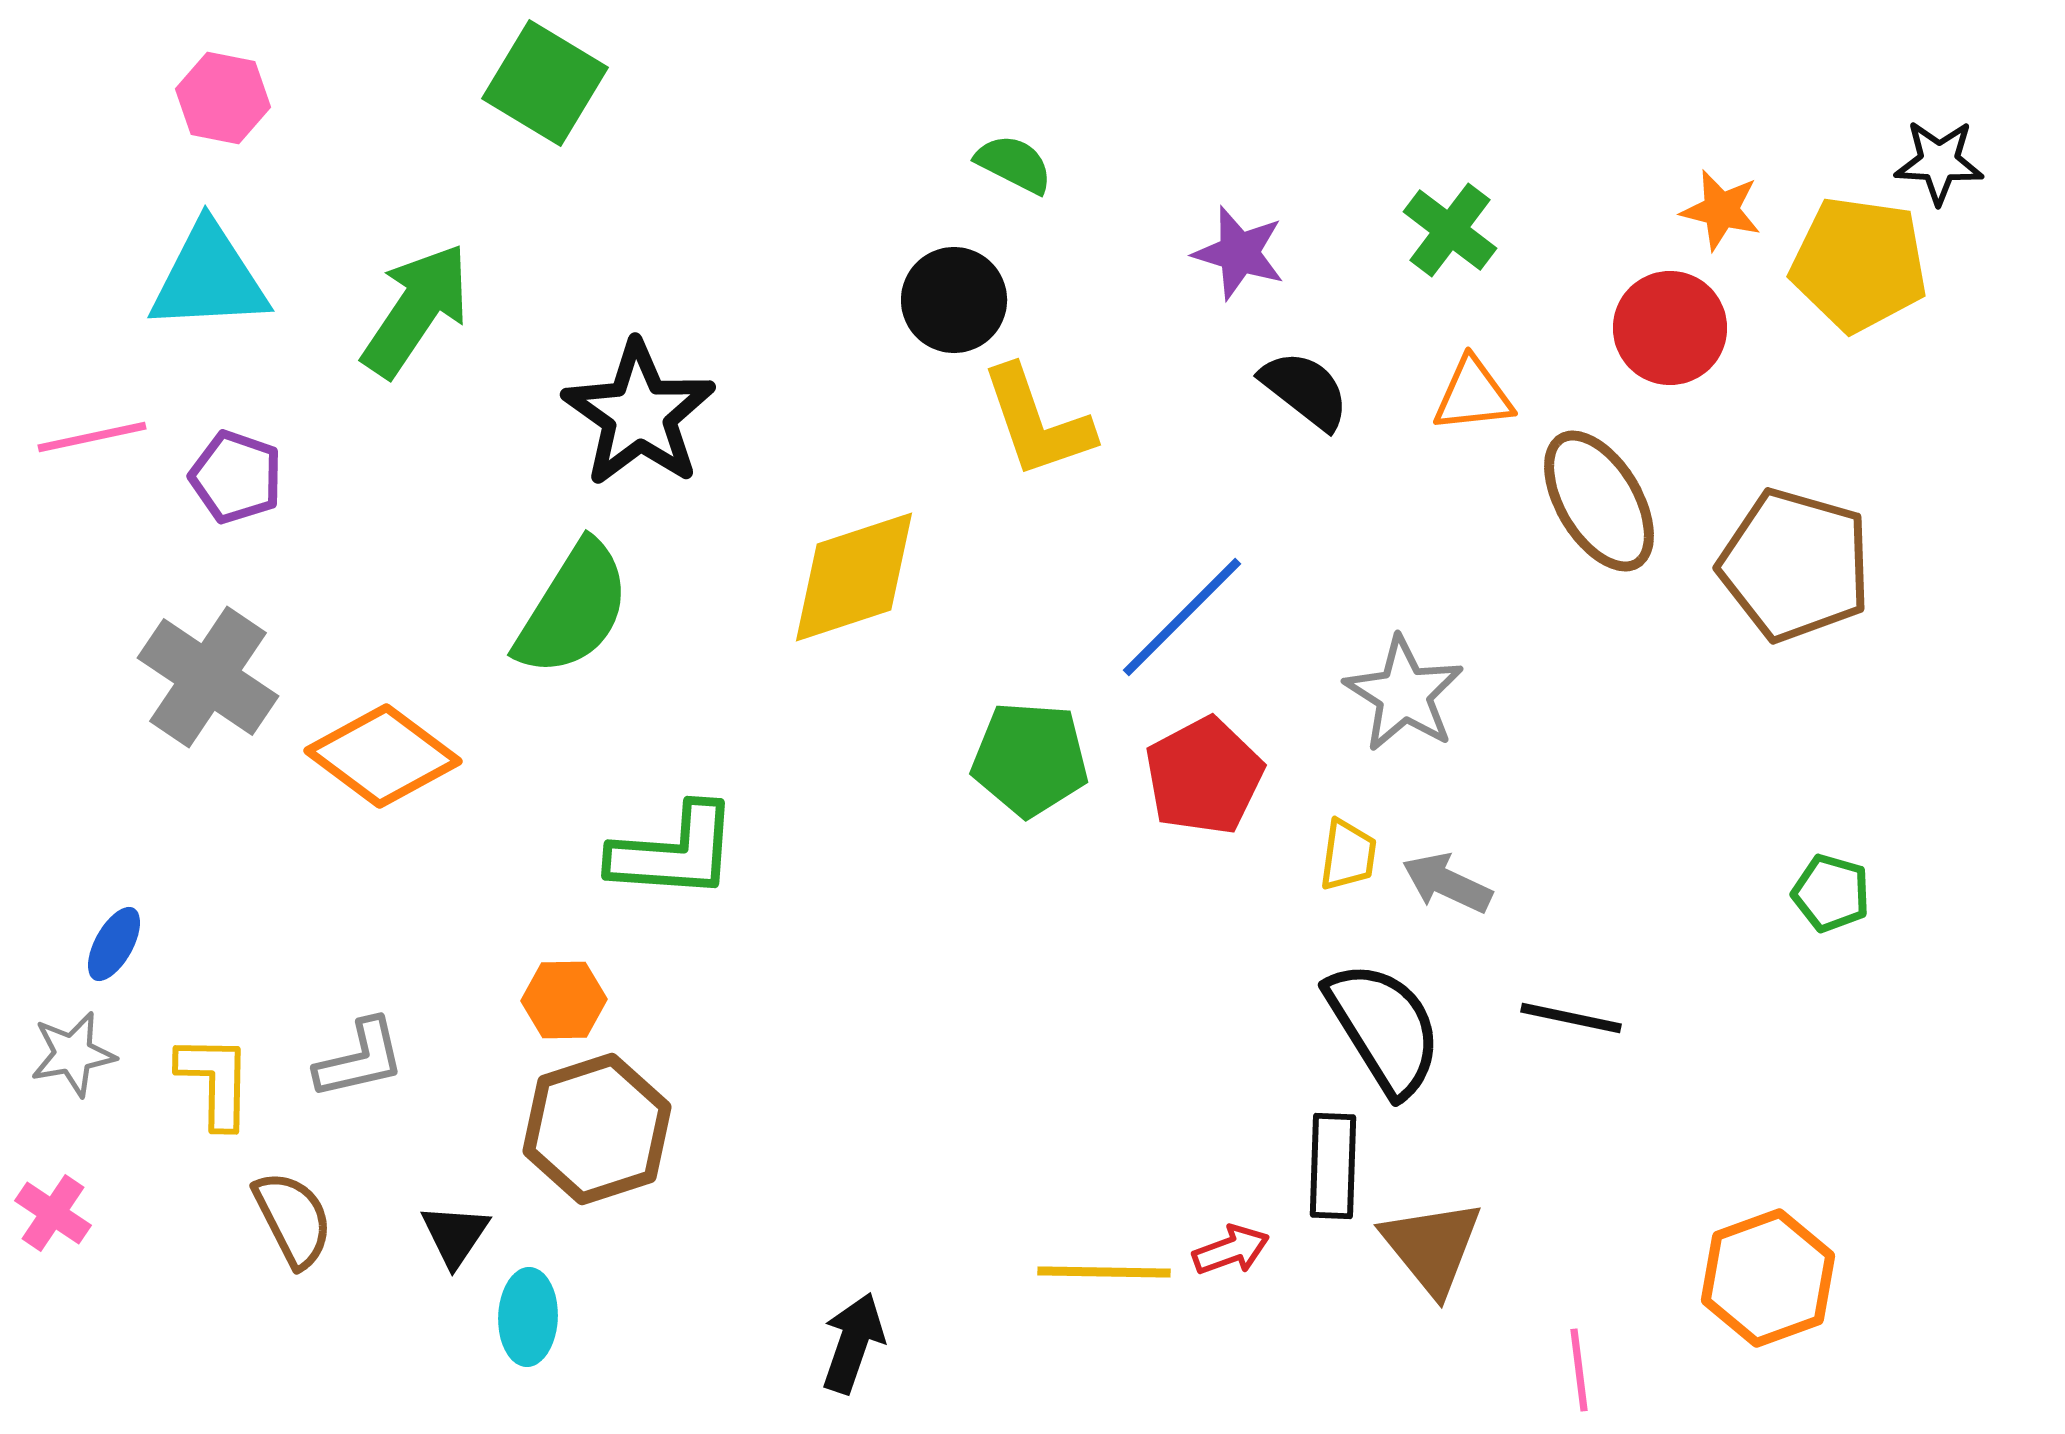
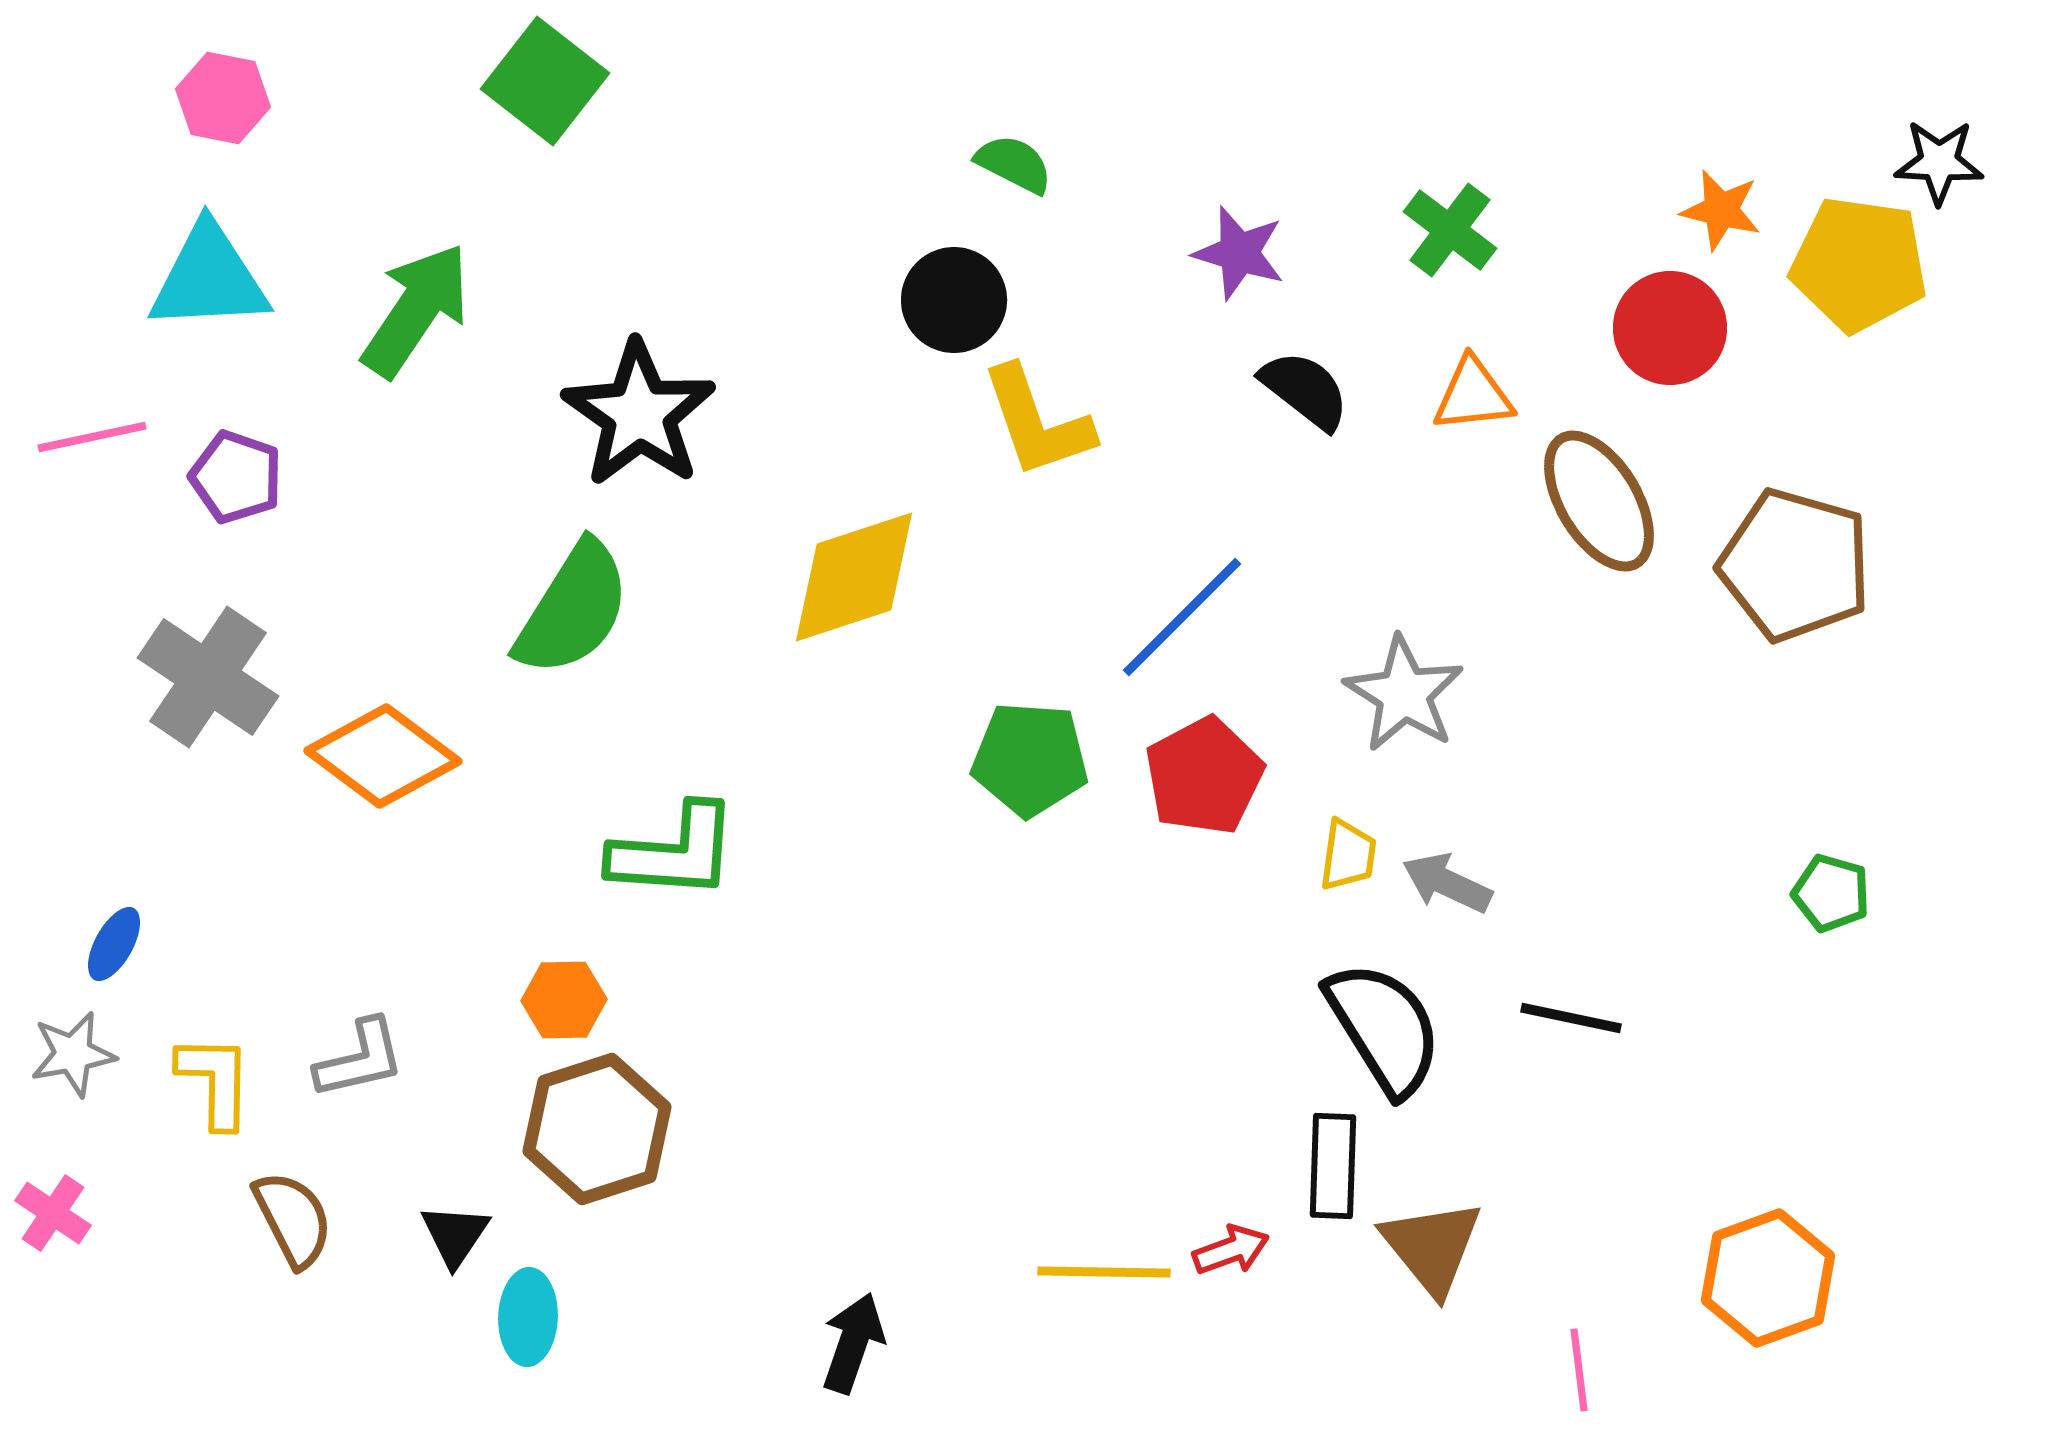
green square at (545, 83): moved 2 px up; rotated 7 degrees clockwise
